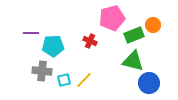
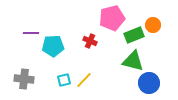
gray cross: moved 18 px left, 8 px down
